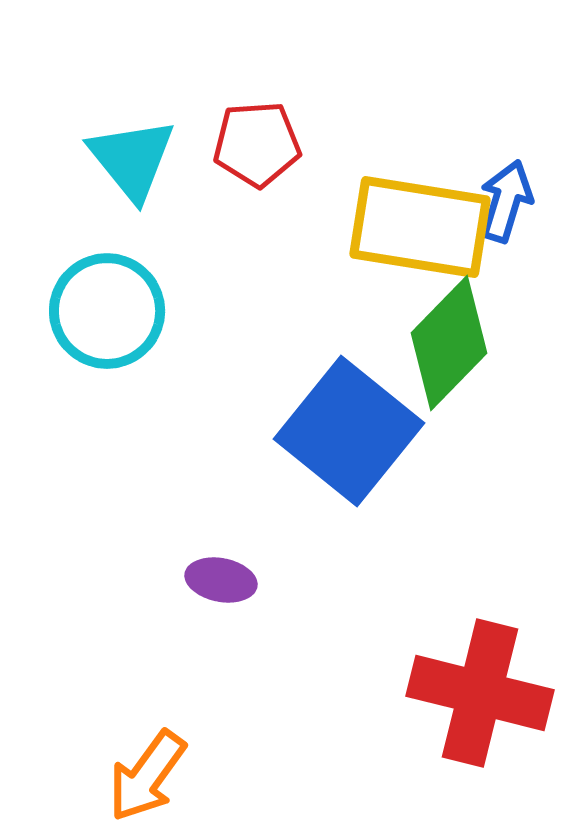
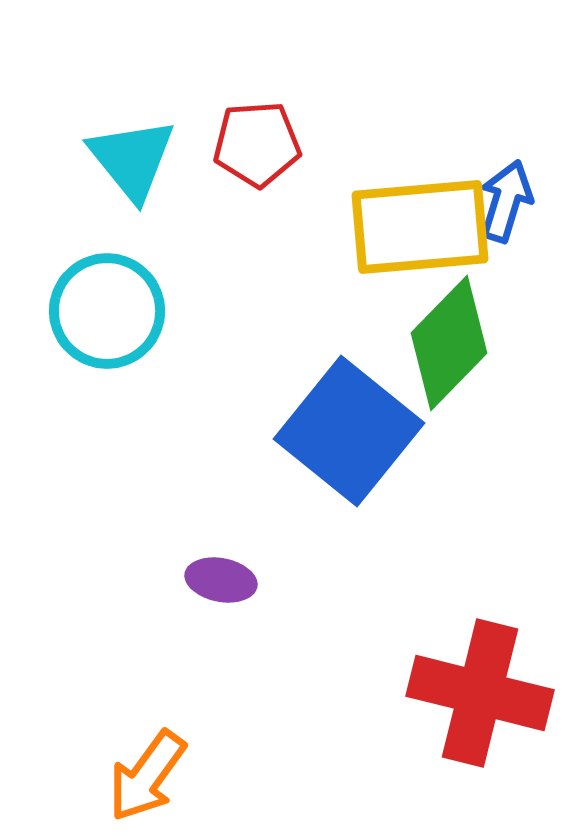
yellow rectangle: rotated 14 degrees counterclockwise
